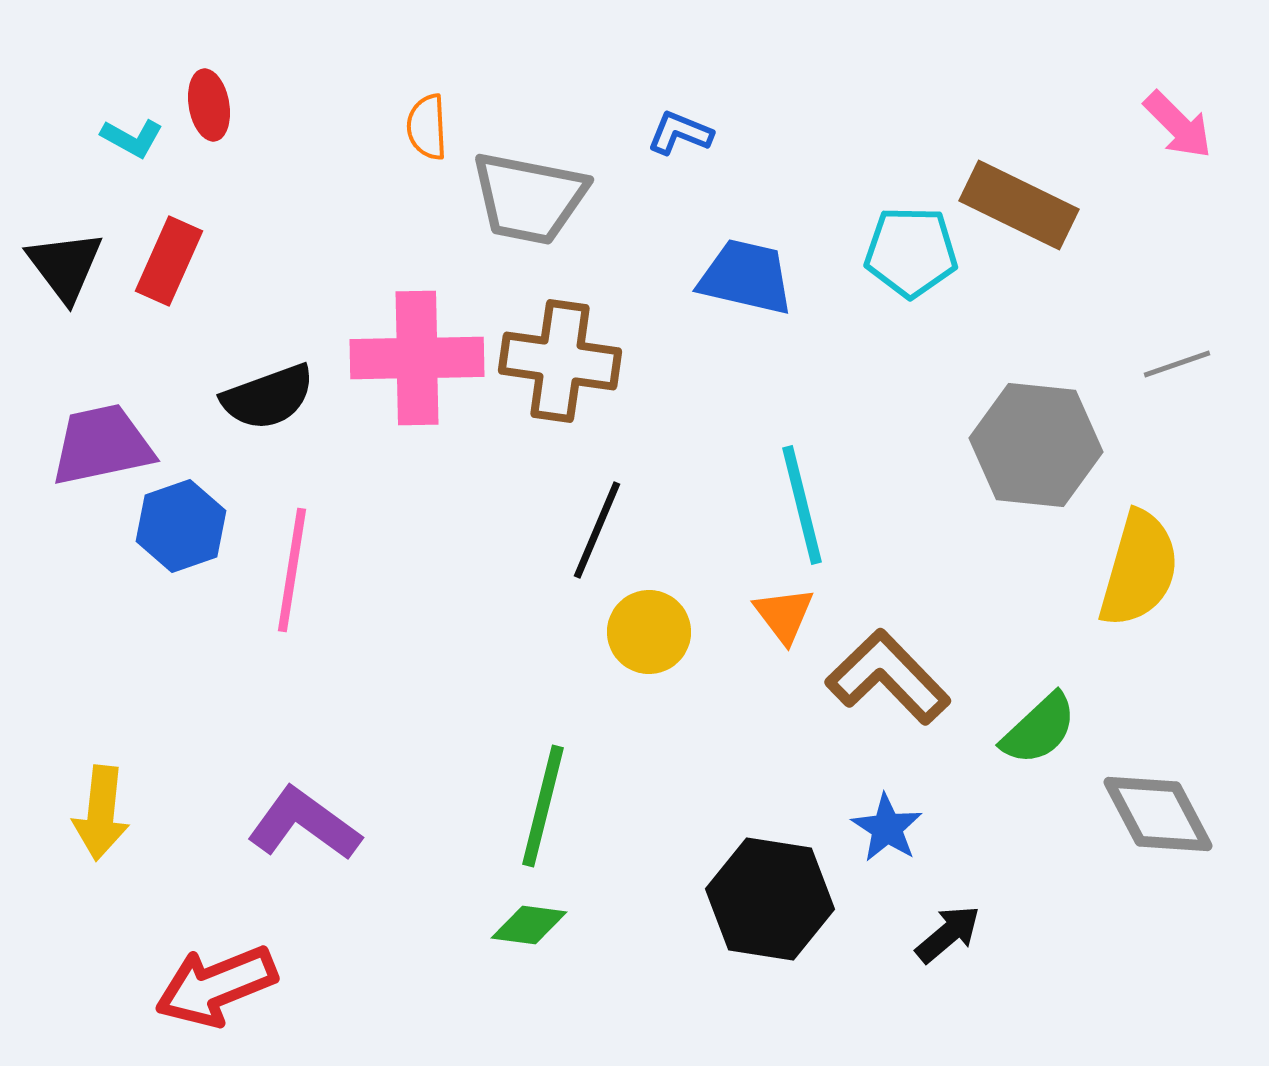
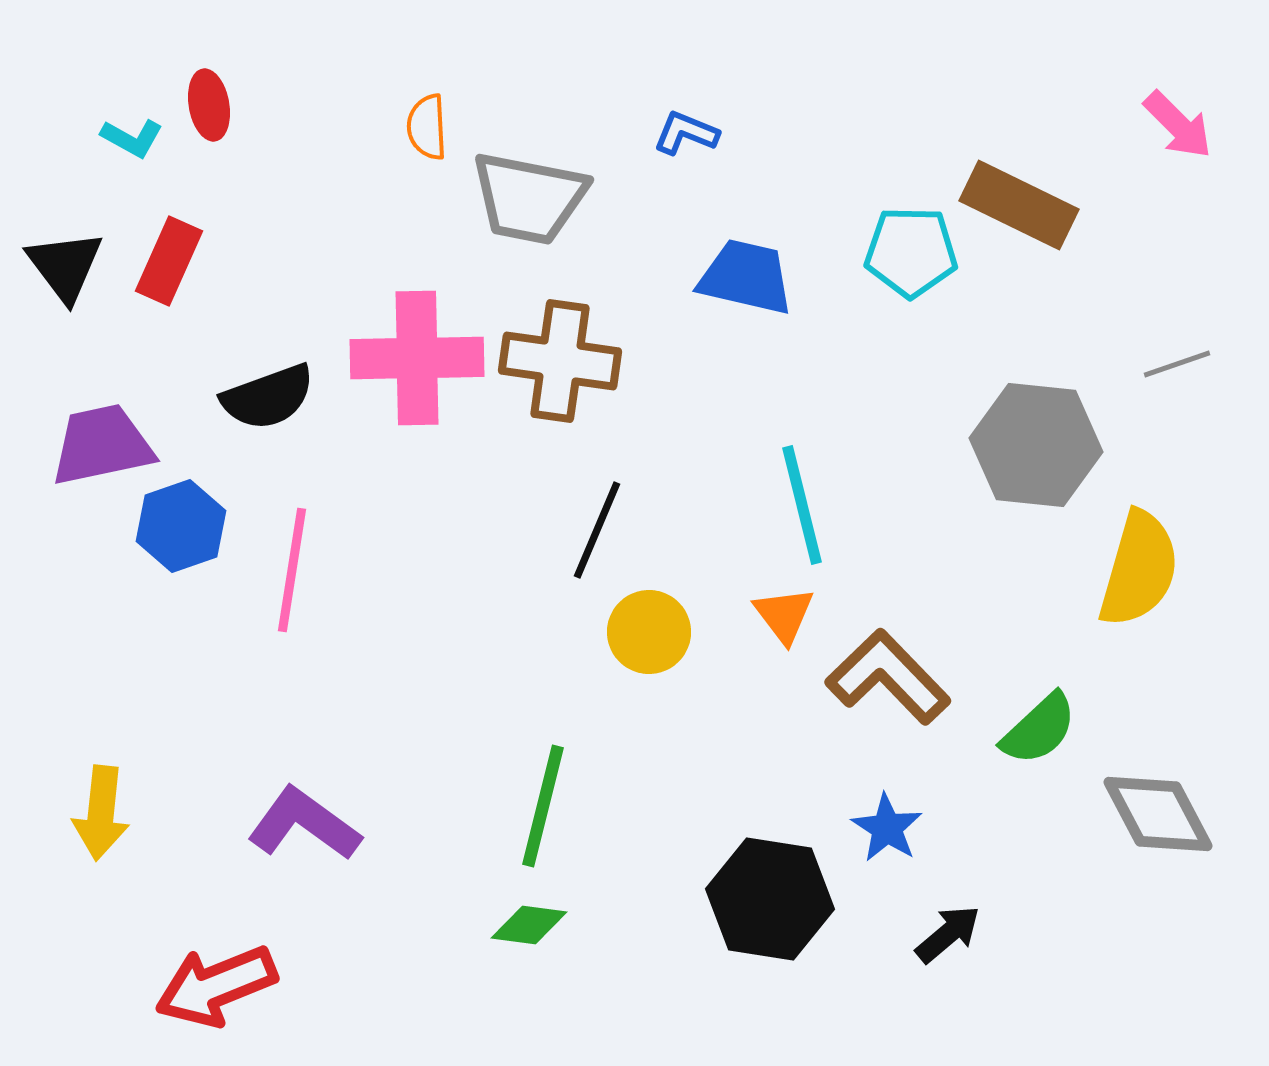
blue L-shape: moved 6 px right
